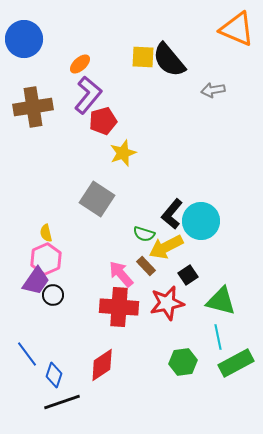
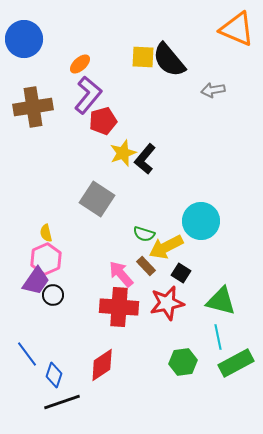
black L-shape: moved 27 px left, 55 px up
black square: moved 7 px left, 2 px up; rotated 24 degrees counterclockwise
